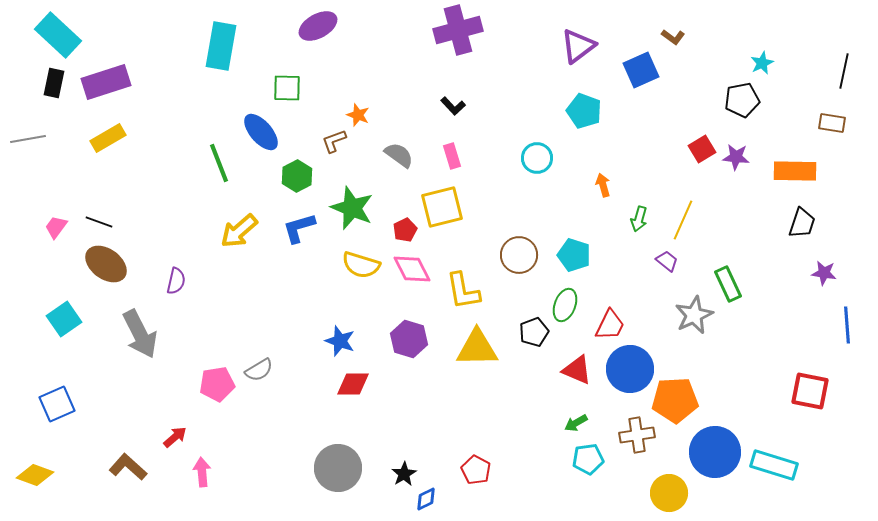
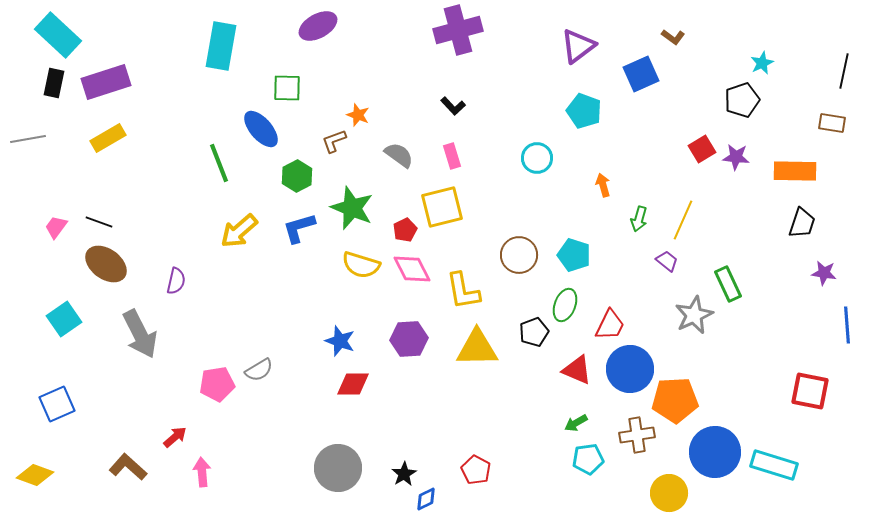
blue square at (641, 70): moved 4 px down
black pentagon at (742, 100): rotated 8 degrees counterclockwise
blue ellipse at (261, 132): moved 3 px up
purple hexagon at (409, 339): rotated 21 degrees counterclockwise
